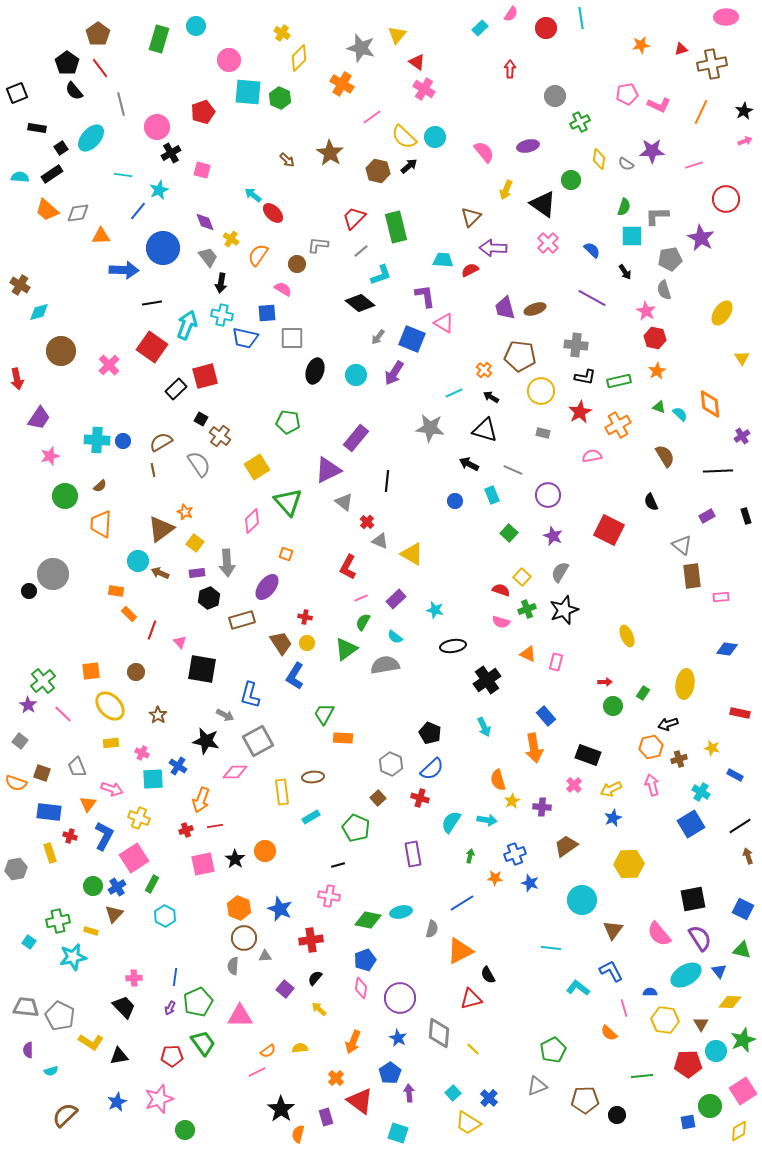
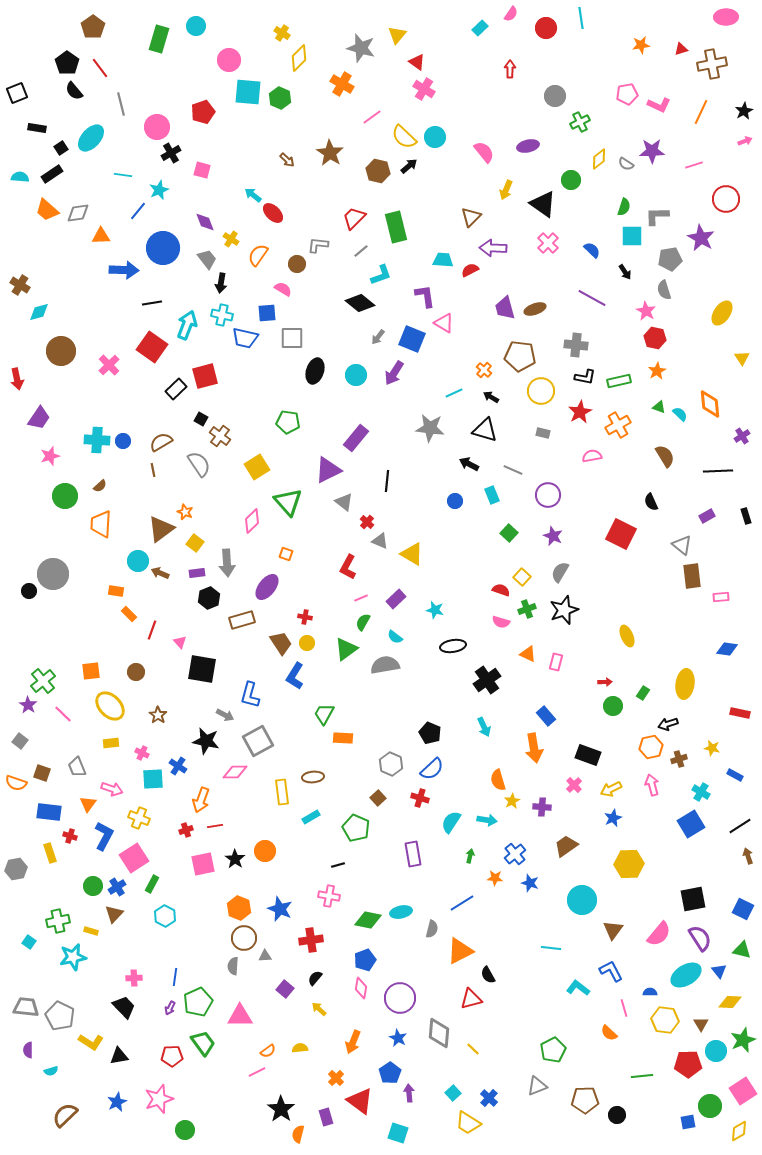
brown pentagon at (98, 34): moved 5 px left, 7 px up
yellow diamond at (599, 159): rotated 45 degrees clockwise
gray trapezoid at (208, 257): moved 1 px left, 2 px down
red square at (609, 530): moved 12 px right, 4 px down
blue cross at (515, 854): rotated 20 degrees counterclockwise
pink semicircle at (659, 934): rotated 100 degrees counterclockwise
